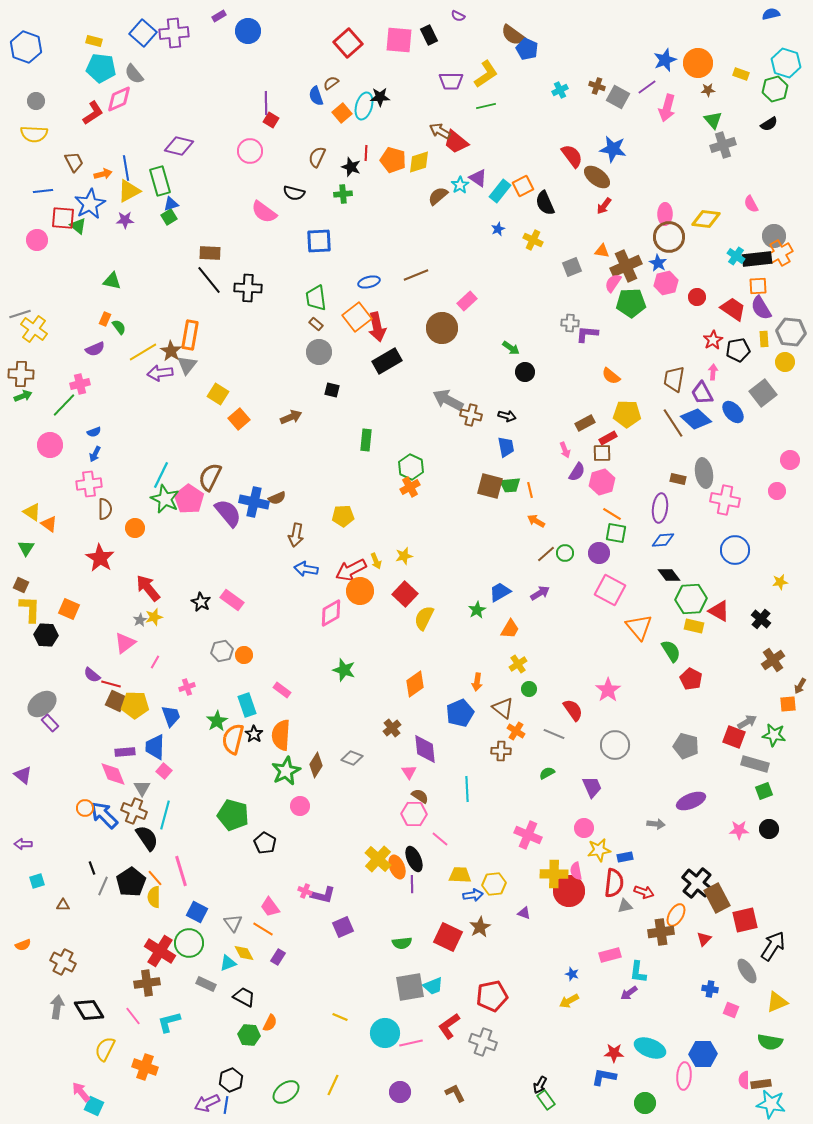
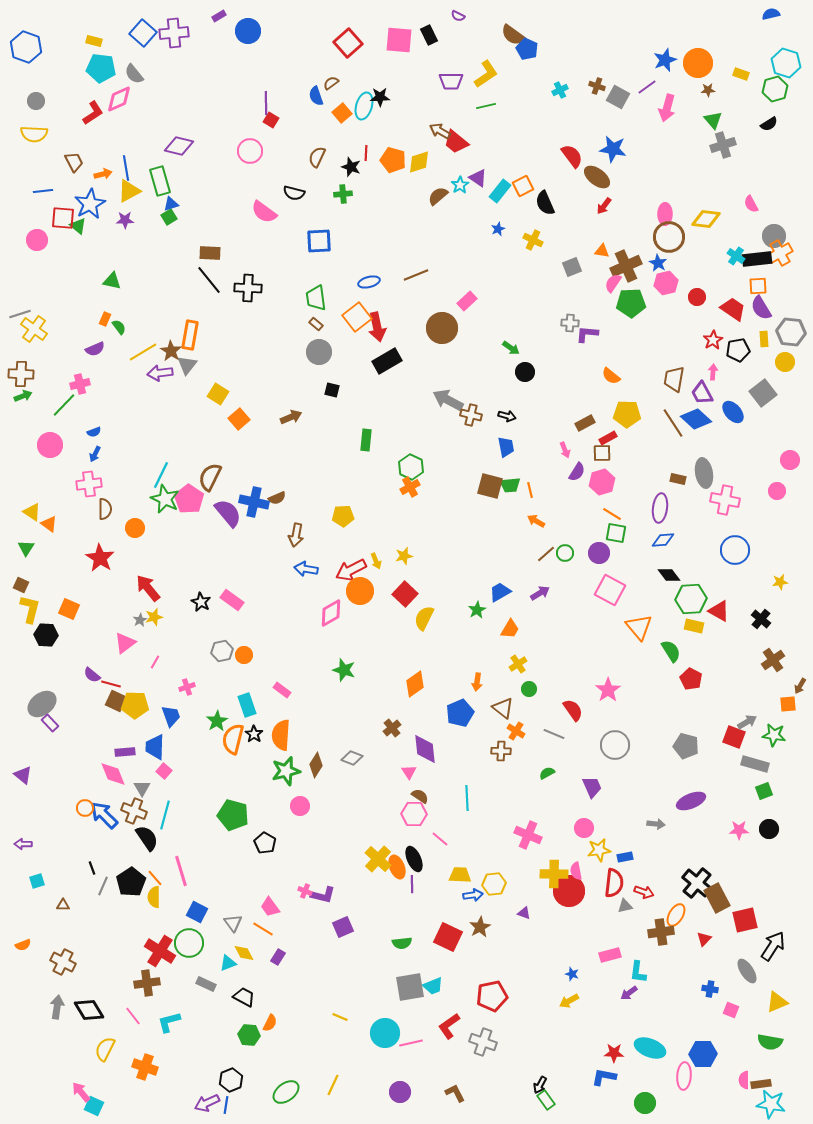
yellow L-shape at (30, 609): rotated 12 degrees clockwise
green star at (286, 771): rotated 12 degrees clockwise
cyan line at (467, 789): moved 9 px down
